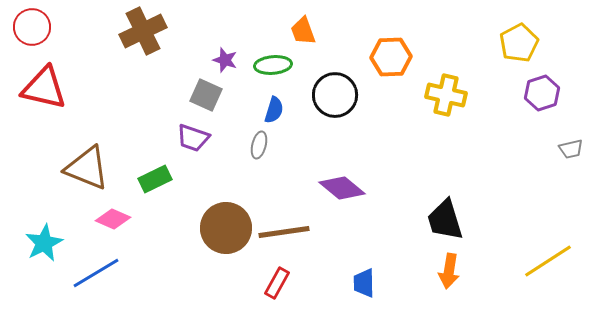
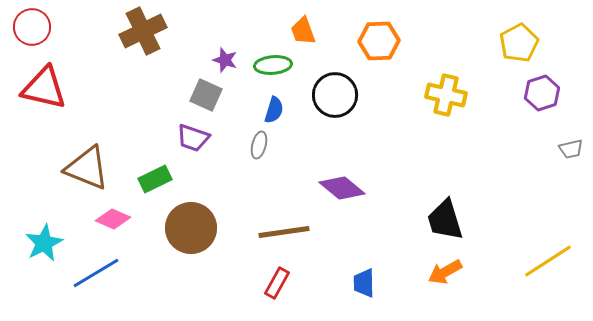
orange hexagon: moved 12 px left, 16 px up
brown circle: moved 35 px left
orange arrow: moved 4 px left, 1 px down; rotated 52 degrees clockwise
